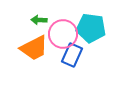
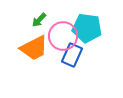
green arrow: rotated 49 degrees counterclockwise
cyan pentagon: moved 4 px left
pink circle: moved 2 px down
